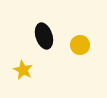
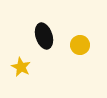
yellow star: moved 2 px left, 3 px up
